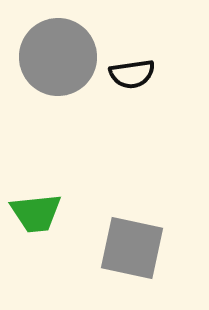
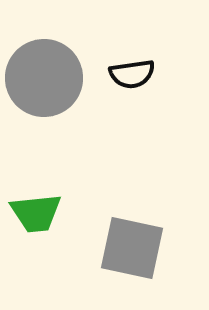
gray circle: moved 14 px left, 21 px down
